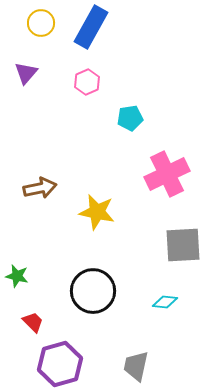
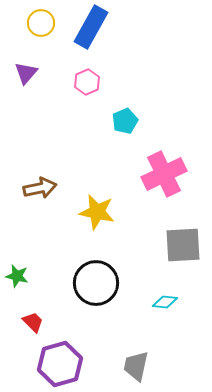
cyan pentagon: moved 5 px left, 3 px down; rotated 15 degrees counterclockwise
pink cross: moved 3 px left
black circle: moved 3 px right, 8 px up
